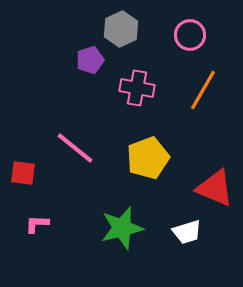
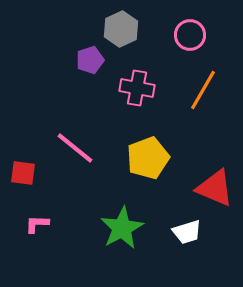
green star: rotated 15 degrees counterclockwise
